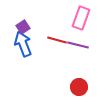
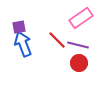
pink rectangle: rotated 35 degrees clockwise
purple square: moved 4 px left; rotated 24 degrees clockwise
red line: rotated 30 degrees clockwise
red circle: moved 24 px up
